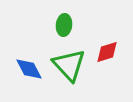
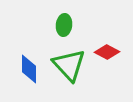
red diamond: rotated 45 degrees clockwise
blue diamond: rotated 28 degrees clockwise
